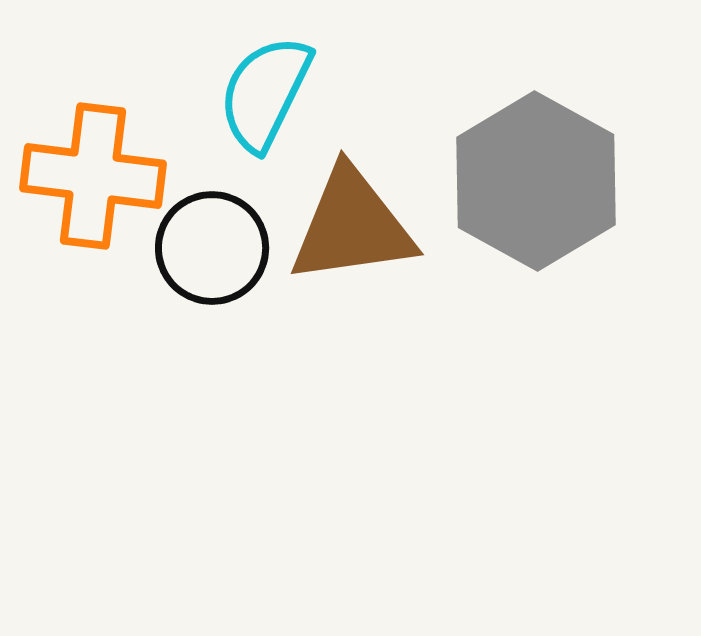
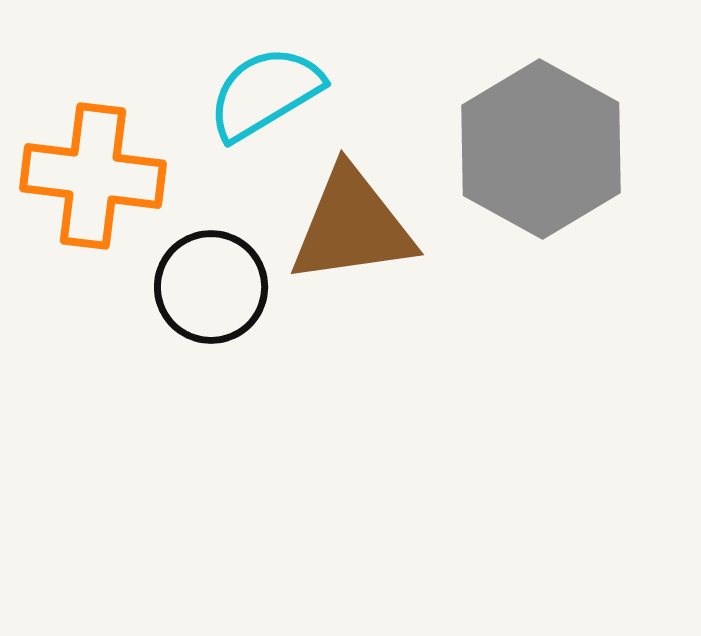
cyan semicircle: rotated 33 degrees clockwise
gray hexagon: moved 5 px right, 32 px up
black circle: moved 1 px left, 39 px down
